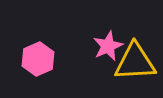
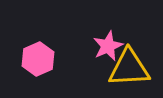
yellow triangle: moved 6 px left, 6 px down
